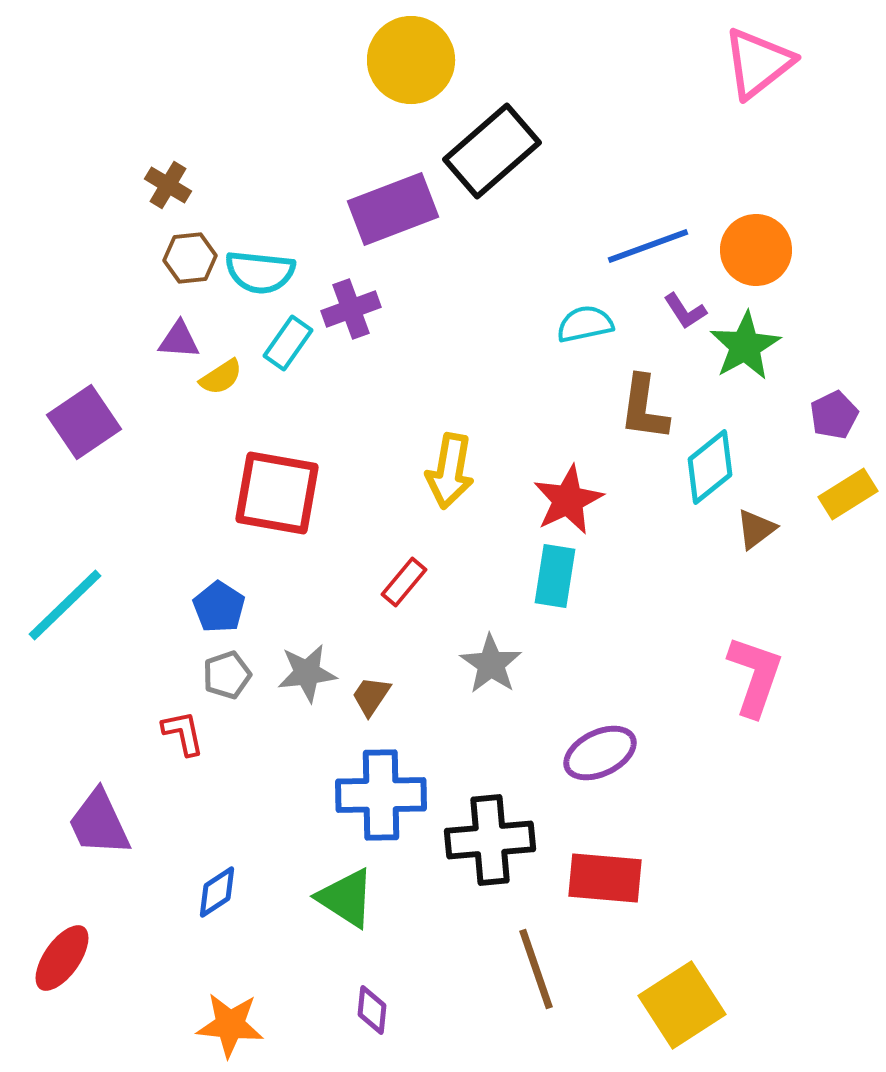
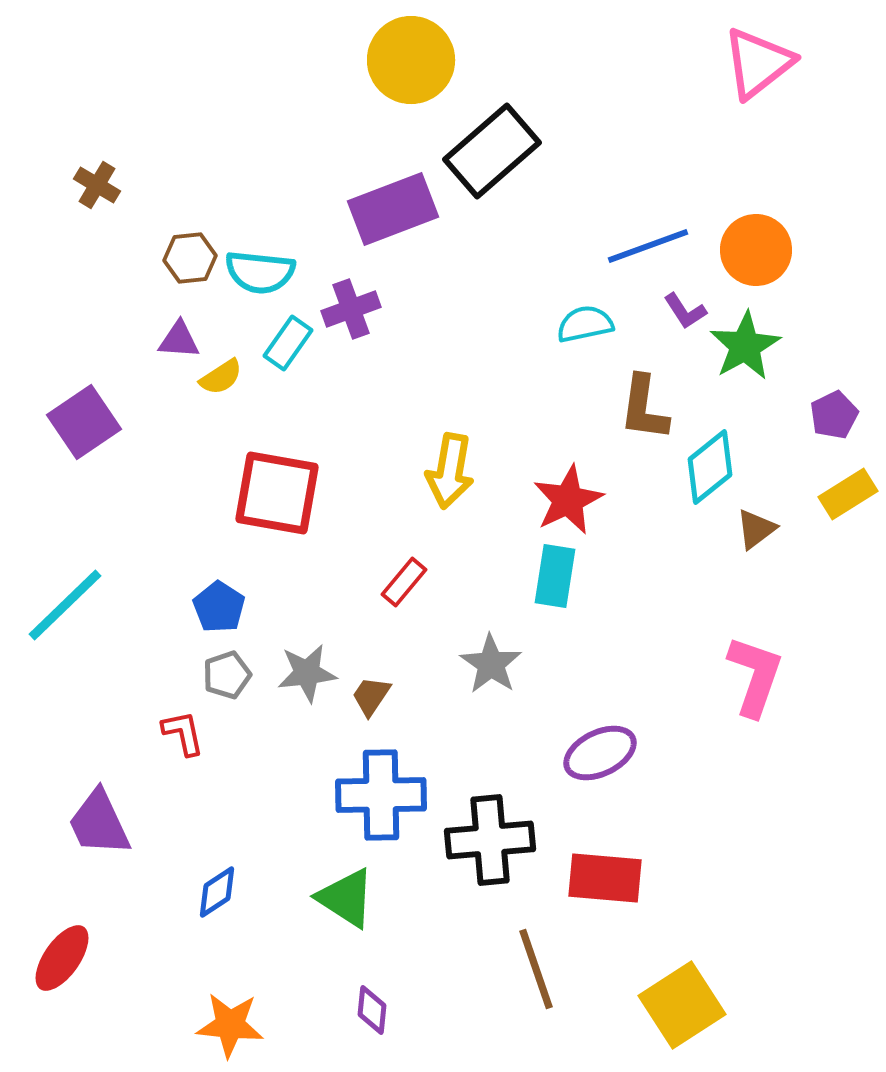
brown cross at (168, 185): moved 71 px left
